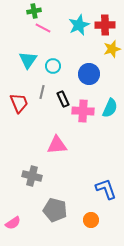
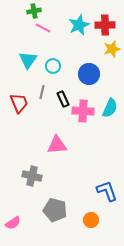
blue L-shape: moved 1 px right, 2 px down
